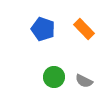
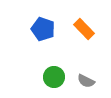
gray semicircle: moved 2 px right
